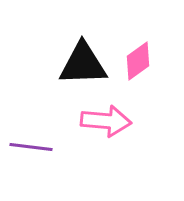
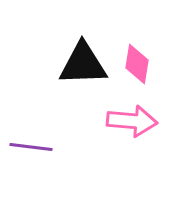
pink diamond: moved 1 px left, 3 px down; rotated 45 degrees counterclockwise
pink arrow: moved 26 px right
